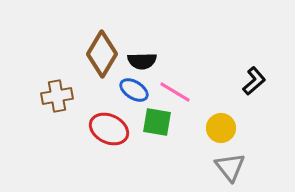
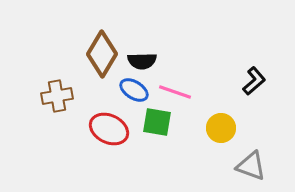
pink line: rotated 12 degrees counterclockwise
gray triangle: moved 21 px right, 1 px up; rotated 32 degrees counterclockwise
